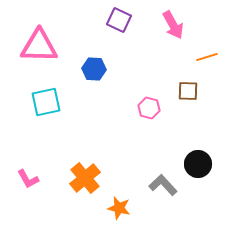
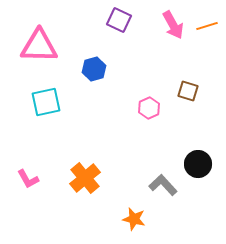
orange line: moved 31 px up
blue hexagon: rotated 20 degrees counterclockwise
brown square: rotated 15 degrees clockwise
pink hexagon: rotated 20 degrees clockwise
orange star: moved 15 px right, 11 px down
